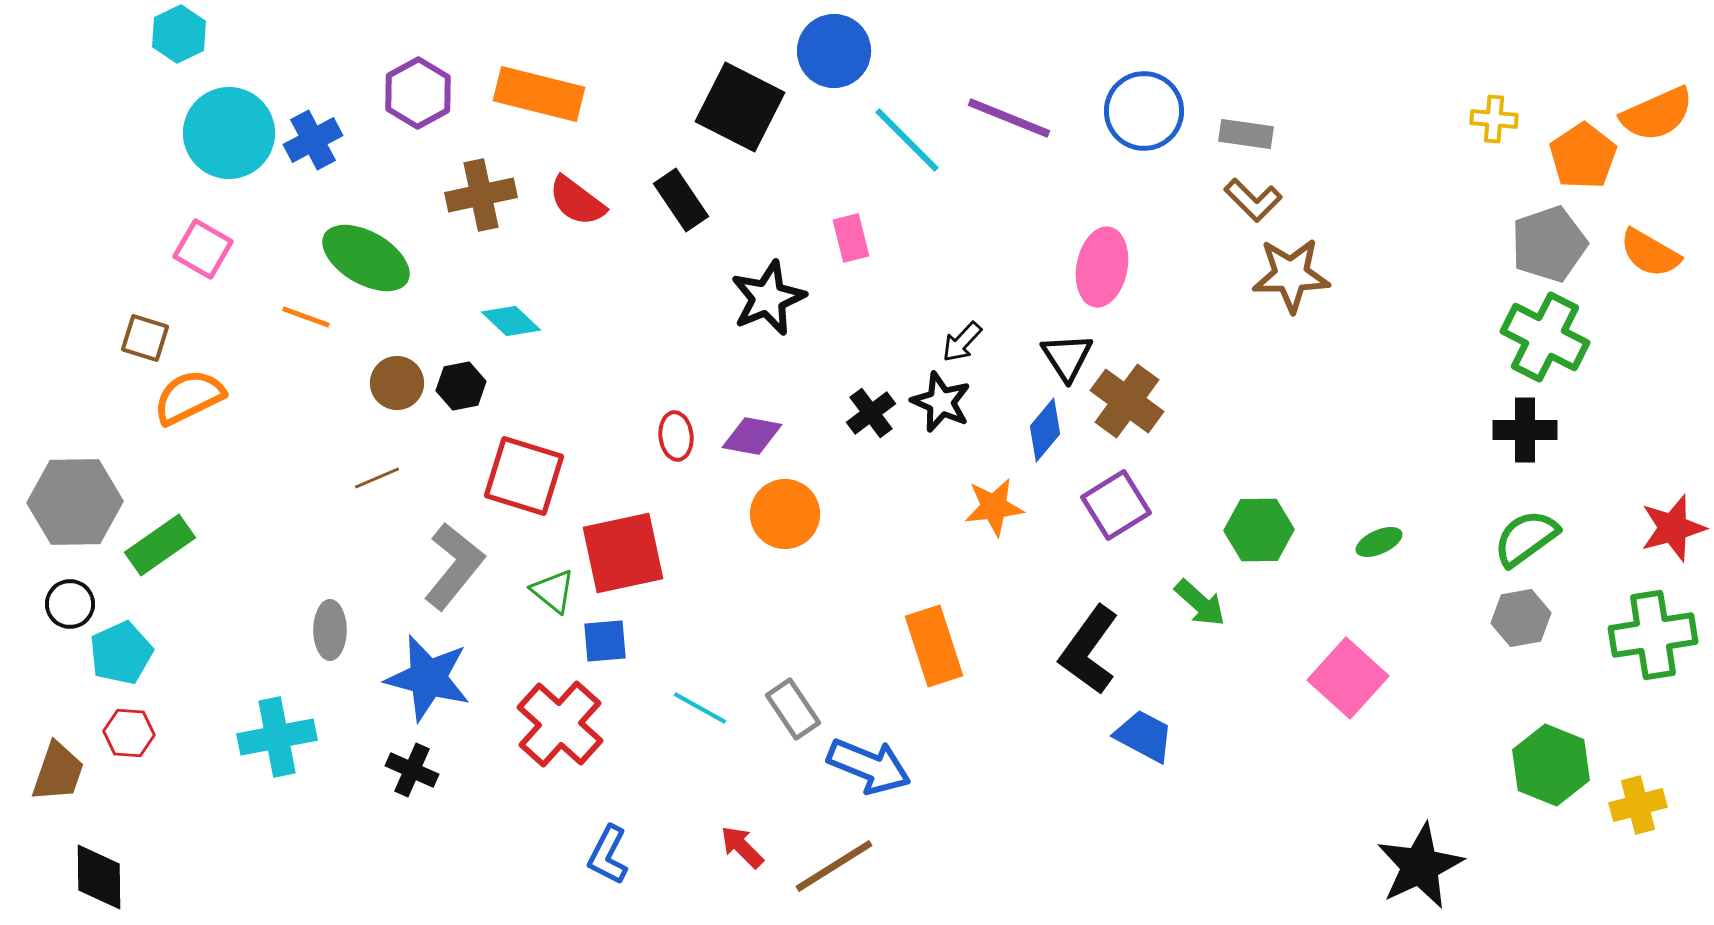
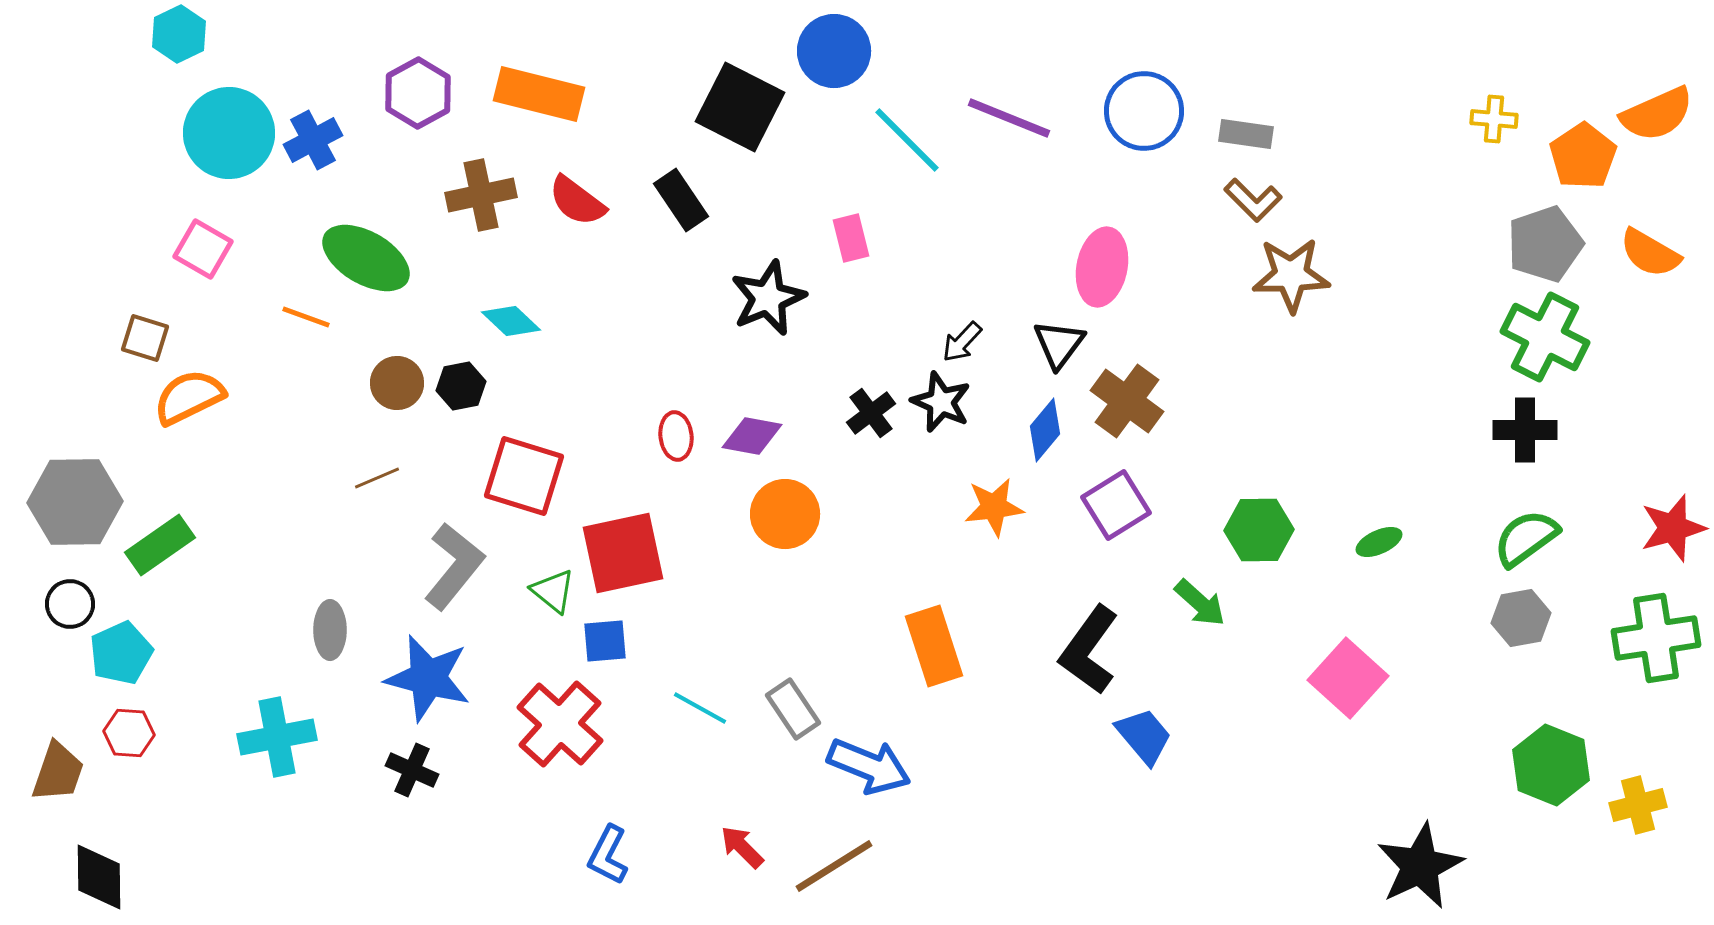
gray pentagon at (1549, 244): moved 4 px left
black triangle at (1067, 357): moved 8 px left, 13 px up; rotated 10 degrees clockwise
green cross at (1653, 635): moved 3 px right, 3 px down
blue trapezoid at (1144, 736): rotated 22 degrees clockwise
